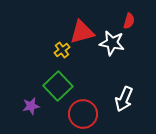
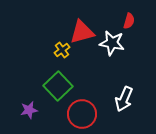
purple star: moved 2 px left, 4 px down
red circle: moved 1 px left
